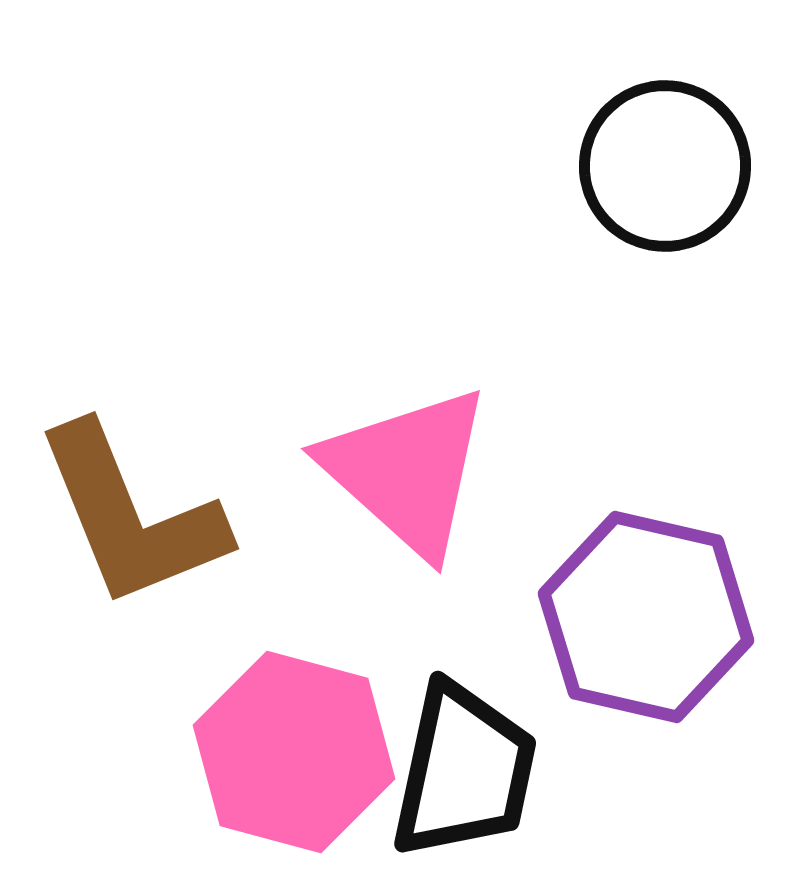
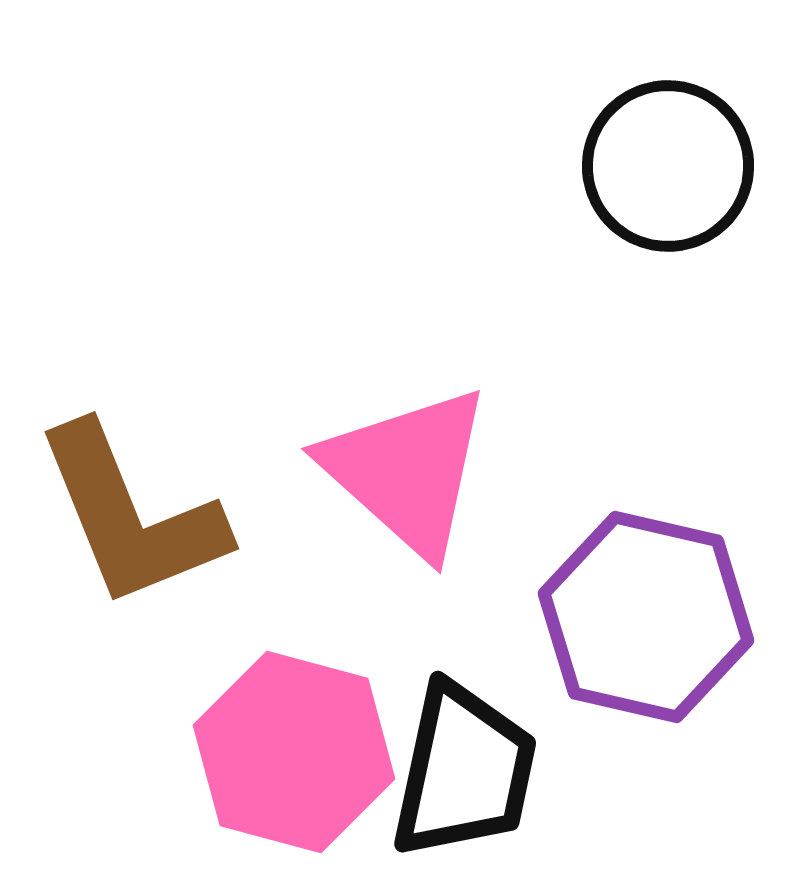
black circle: moved 3 px right
